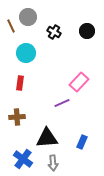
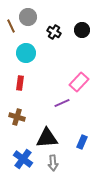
black circle: moved 5 px left, 1 px up
brown cross: rotated 21 degrees clockwise
